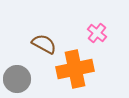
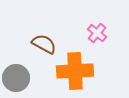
orange cross: moved 2 px down; rotated 9 degrees clockwise
gray circle: moved 1 px left, 1 px up
